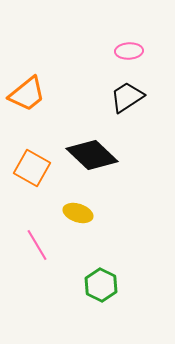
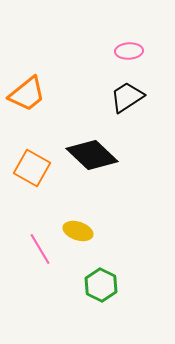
yellow ellipse: moved 18 px down
pink line: moved 3 px right, 4 px down
